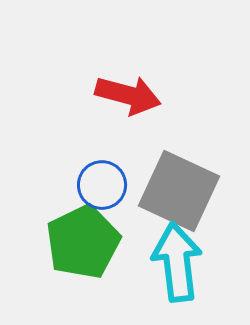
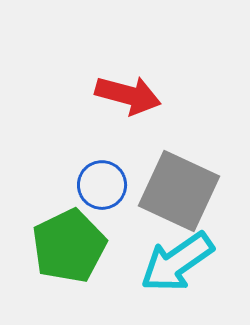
green pentagon: moved 14 px left, 4 px down
cyan arrow: rotated 118 degrees counterclockwise
